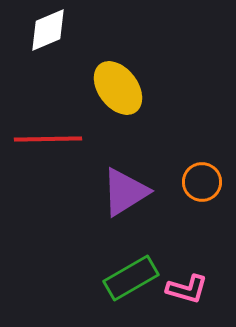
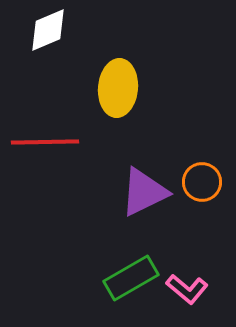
yellow ellipse: rotated 42 degrees clockwise
red line: moved 3 px left, 3 px down
purple triangle: moved 19 px right; rotated 6 degrees clockwise
pink L-shape: rotated 24 degrees clockwise
